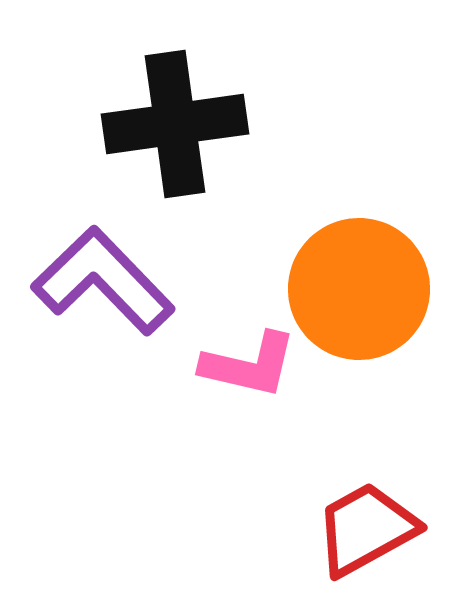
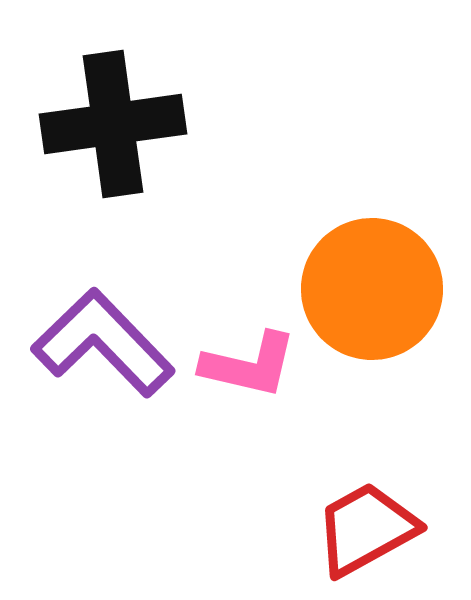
black cross: moved 62 px left
purple L-shape: moved 62 px down
orange circle: moved 13 px right
